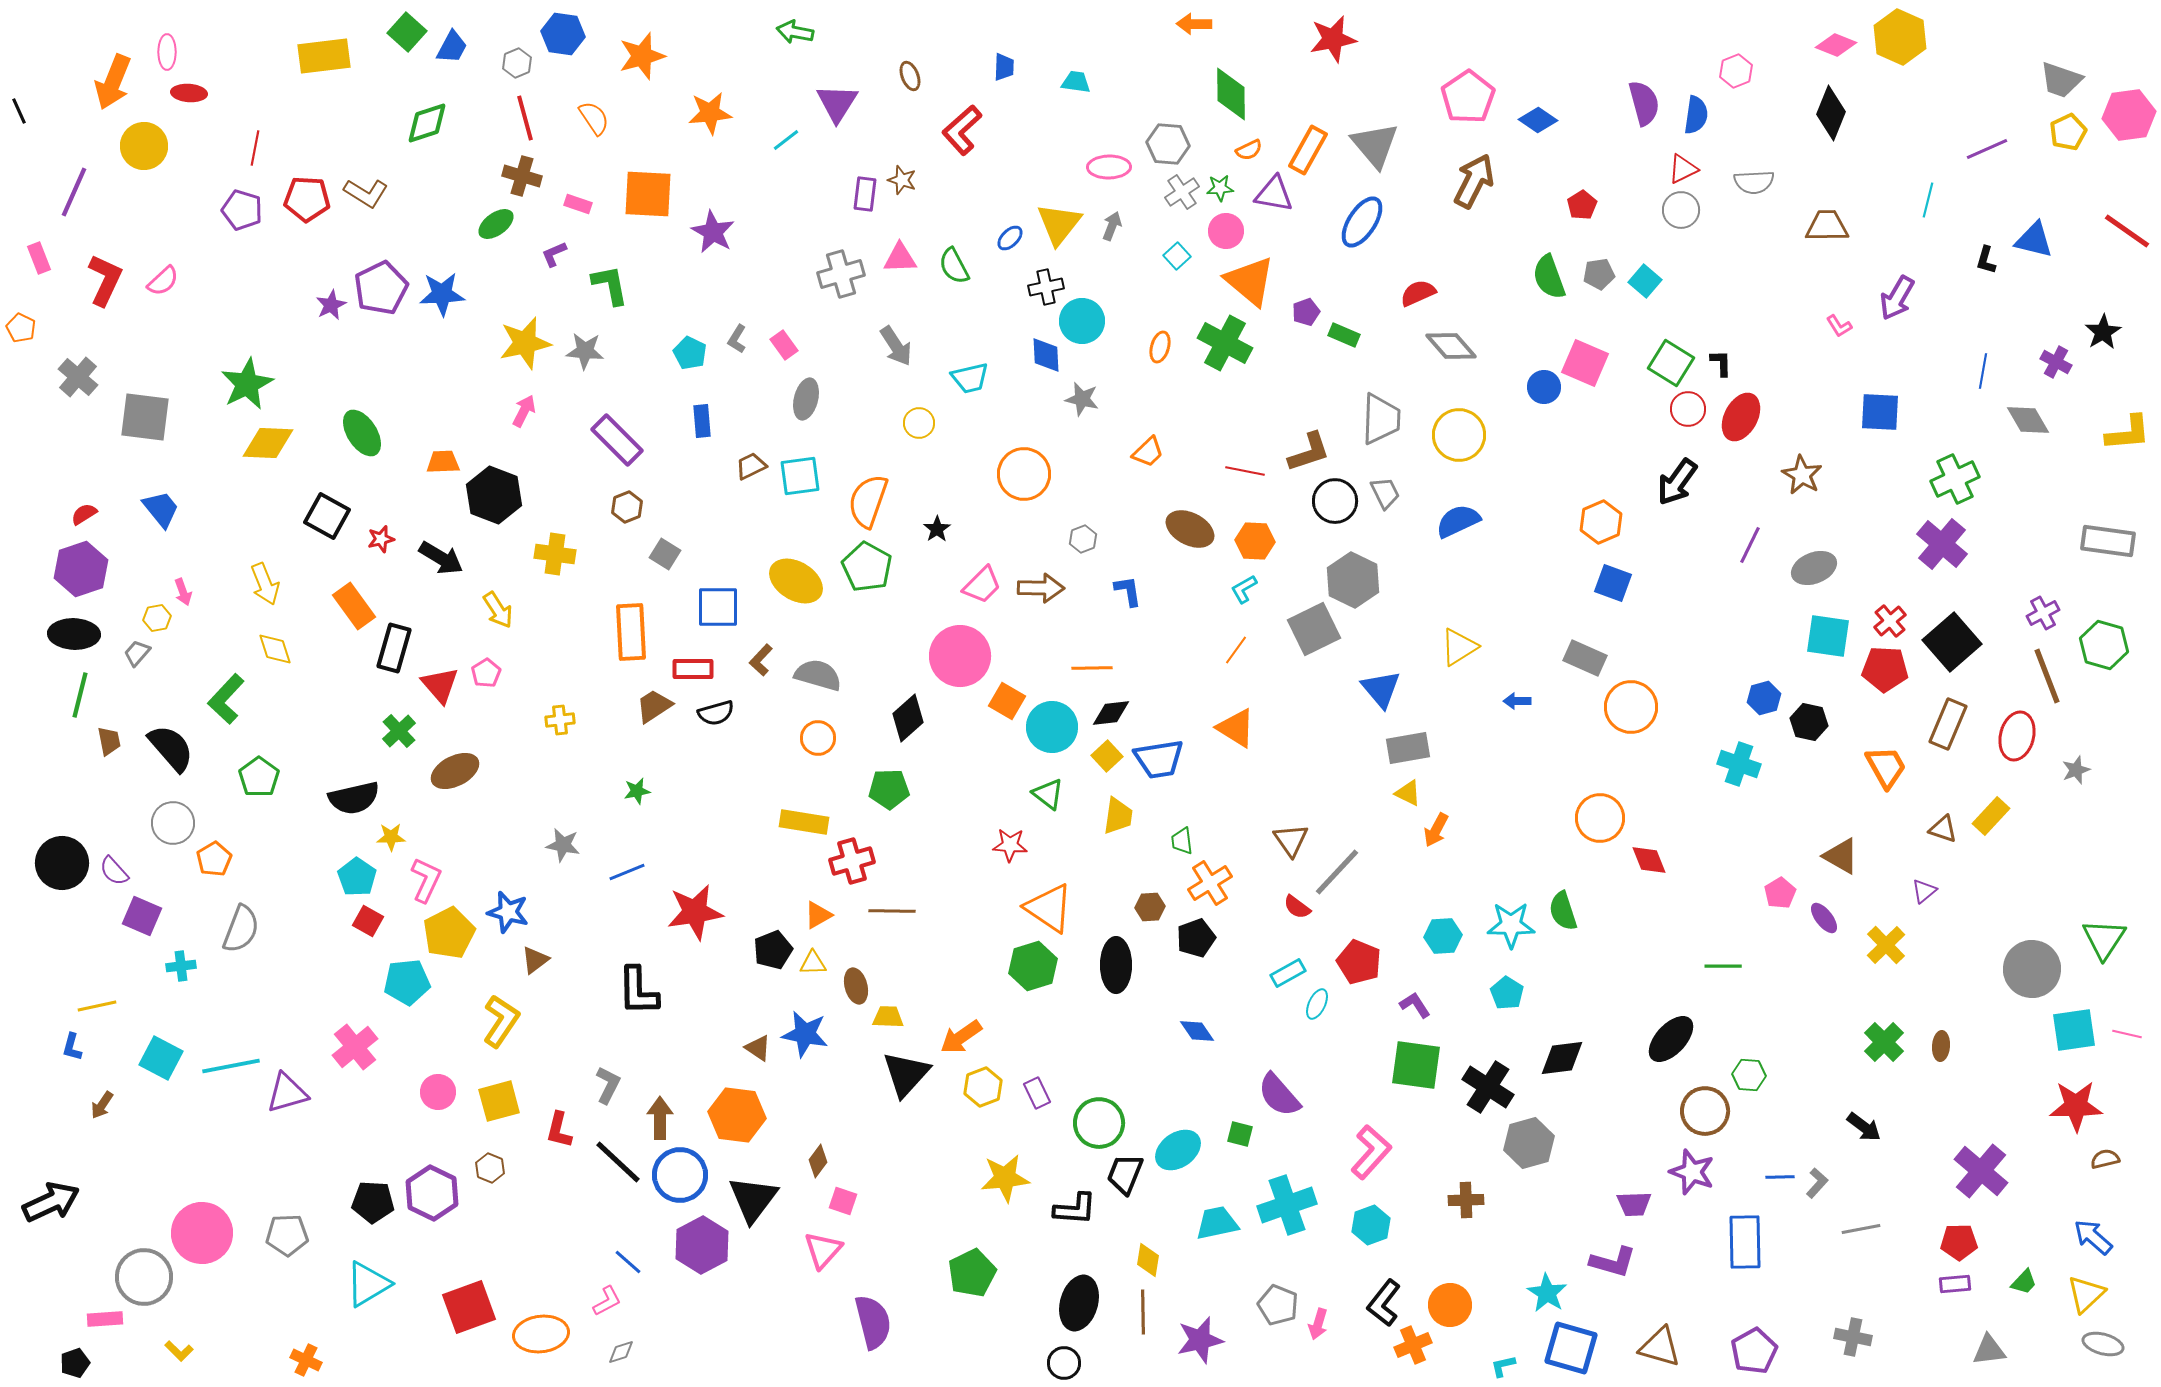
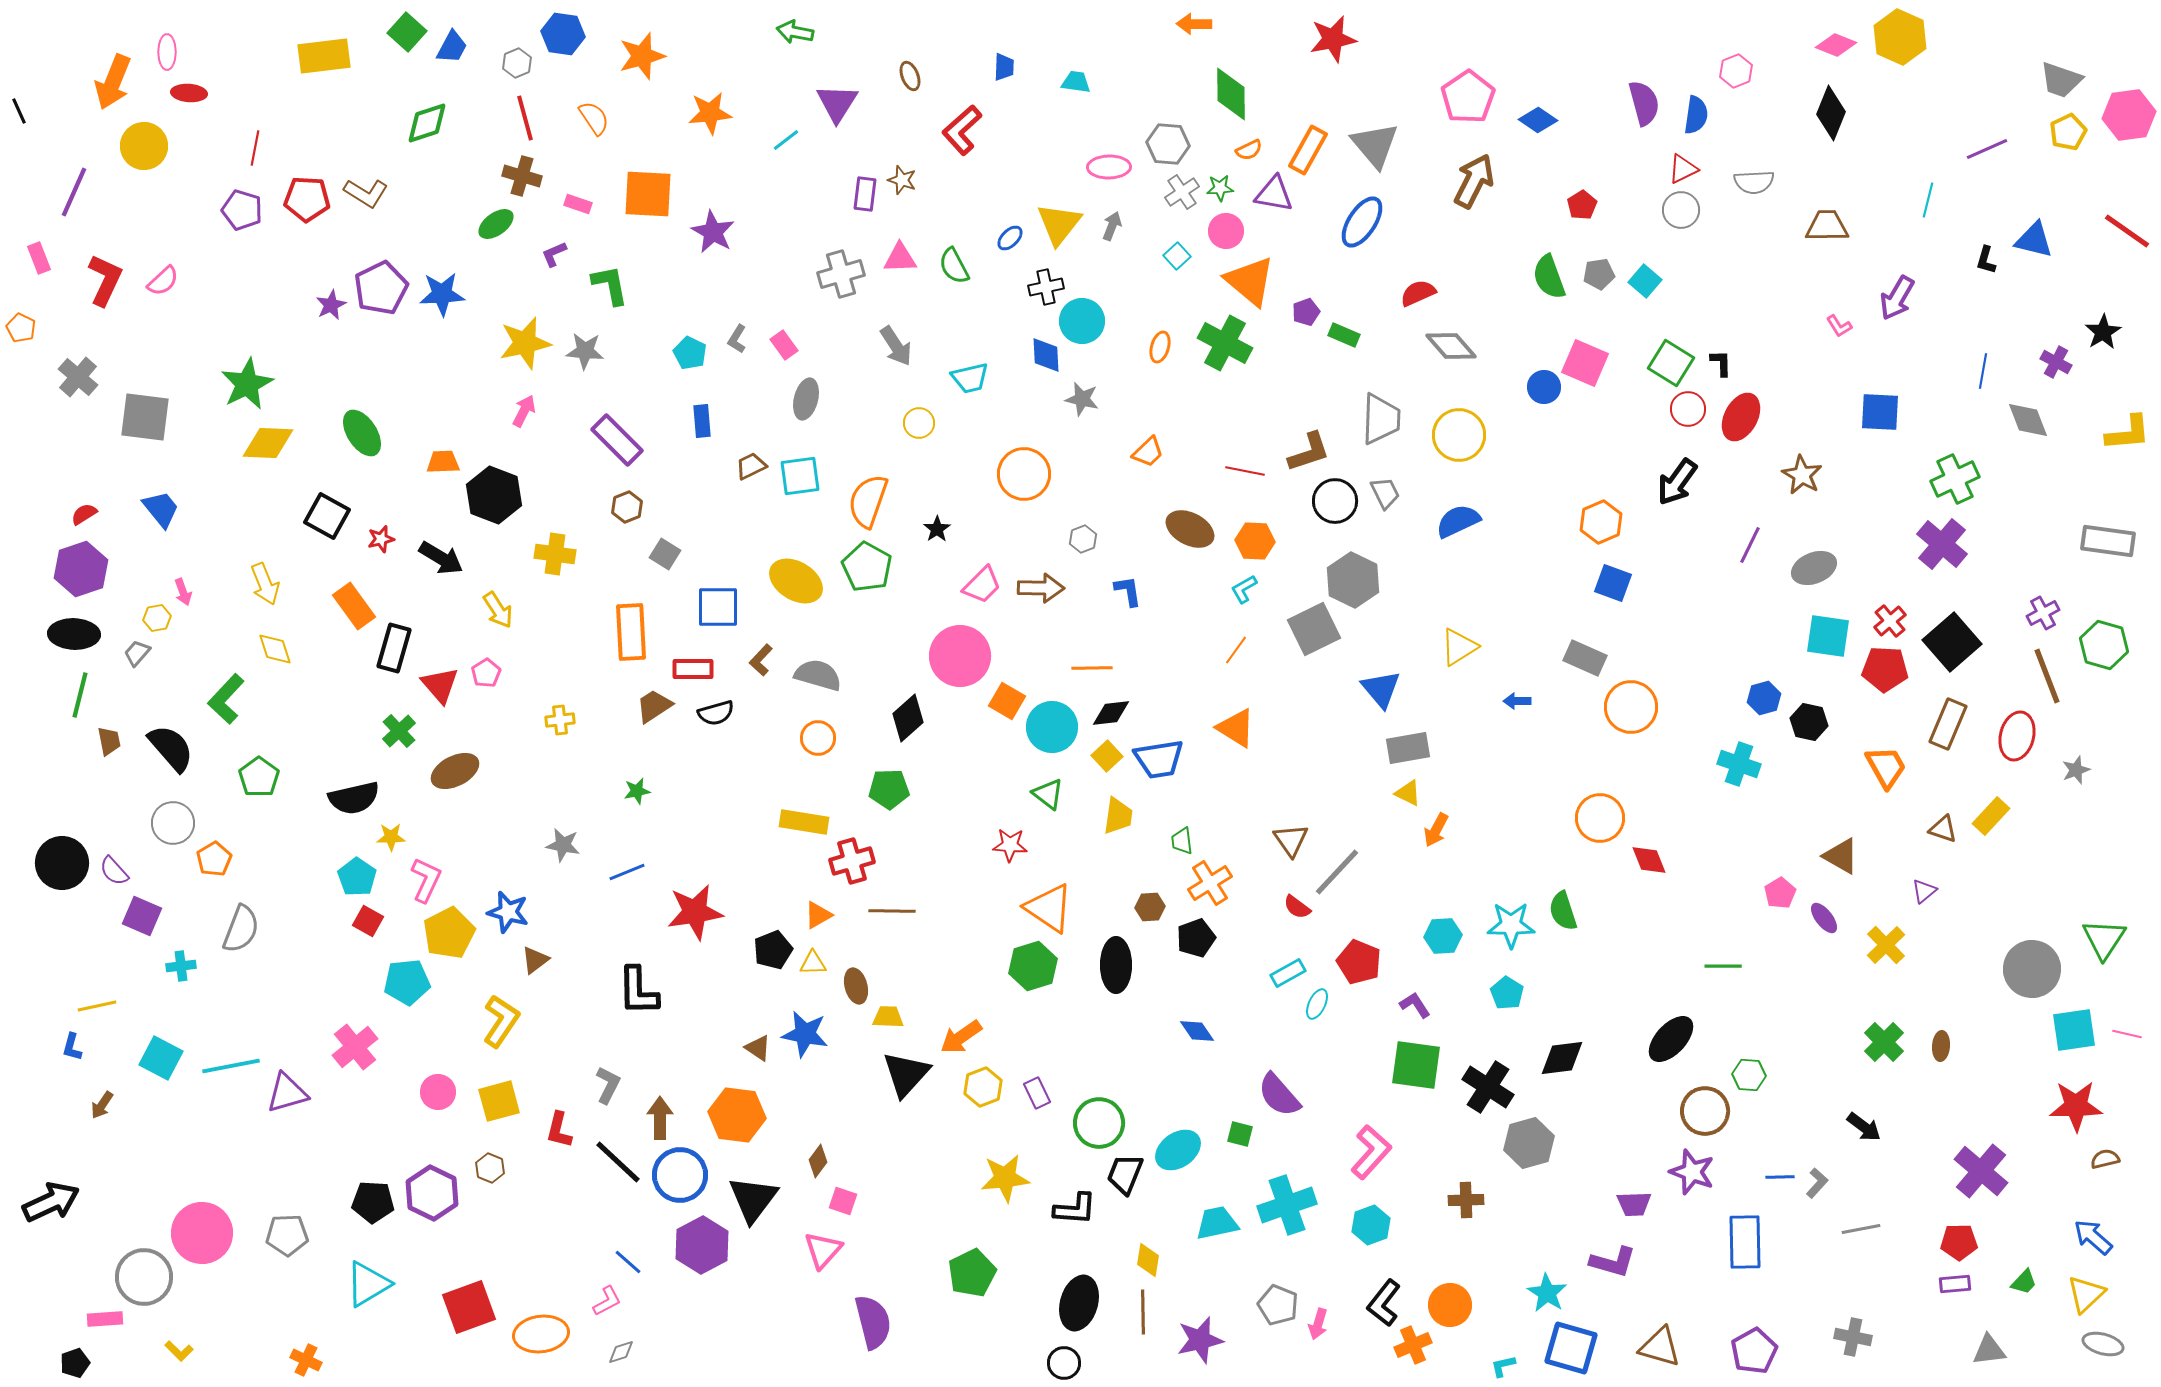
gray diamond at (2028, 420): rotated 9 degrees clockwise
